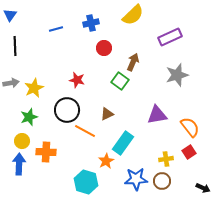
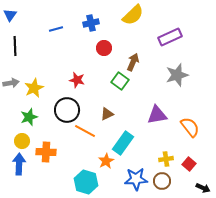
red square: moved 12 px down; rotated 16 degrees counterclockwise
